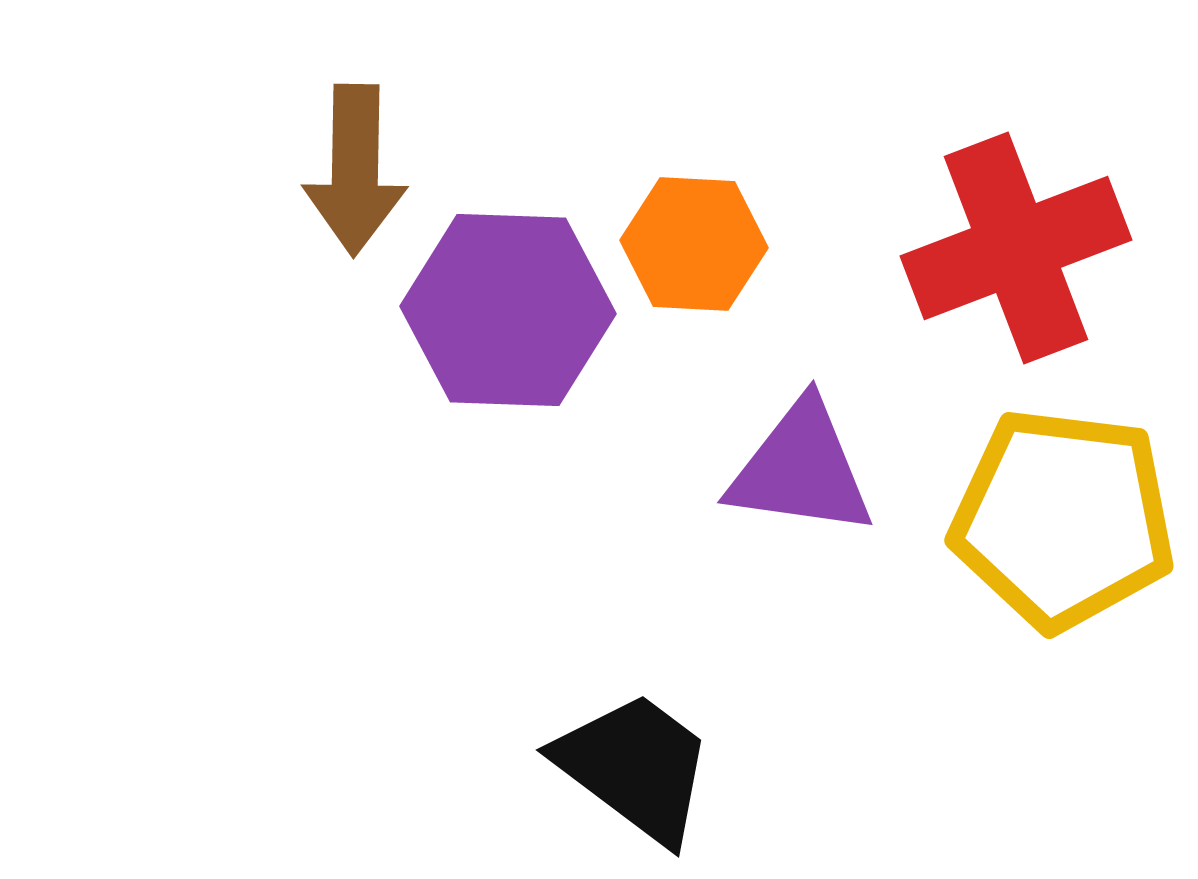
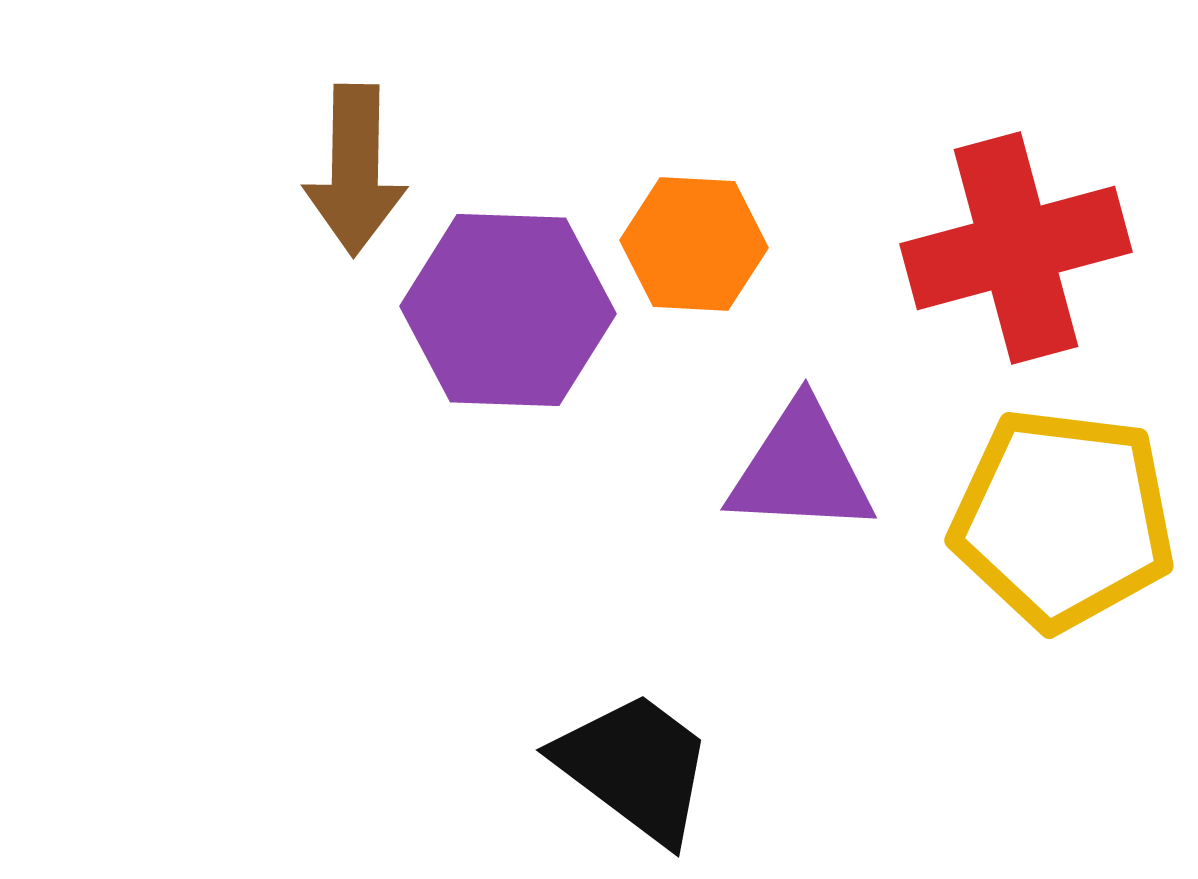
red cross: rotated 6 degrees clockwise
purple triangle: rotated 5 degrees counterclockwise
